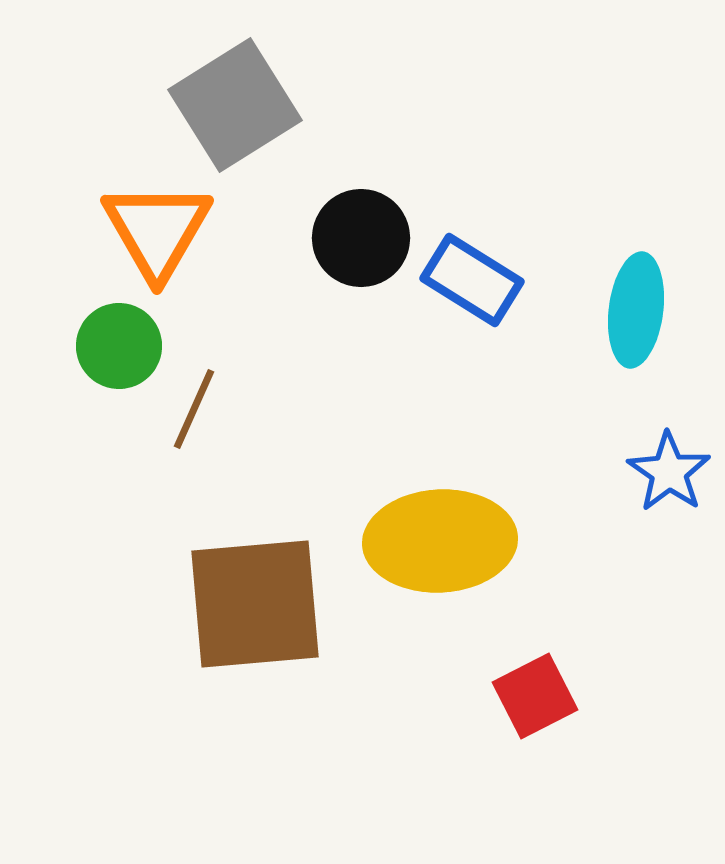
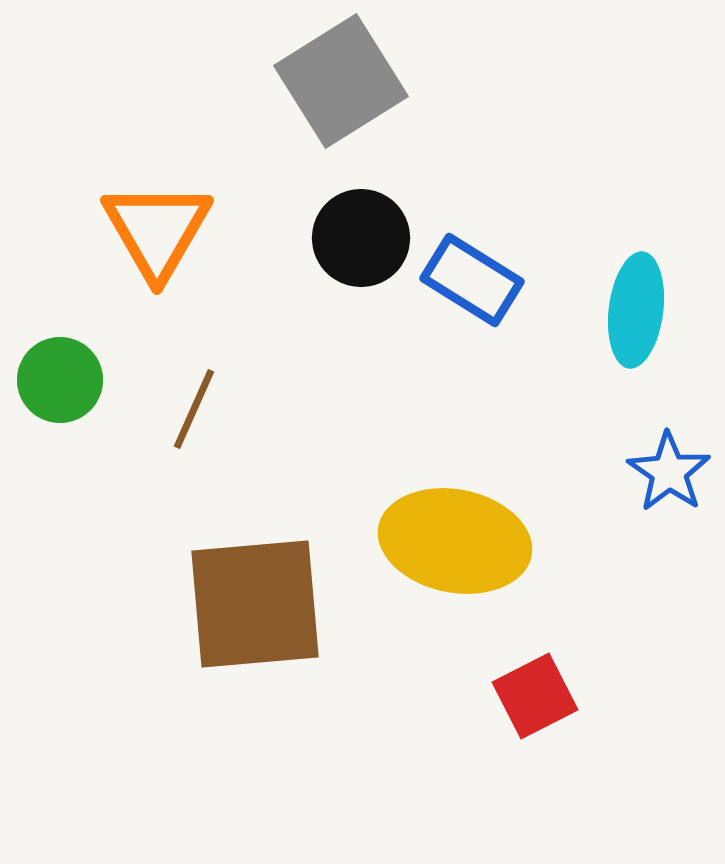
gray square: moved 106 px right, 24 px up
green circle: moved 59 px left, 34 px down
yellow ellipse: moved 15 px right; rotated 14 degrees clockwise
